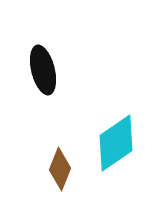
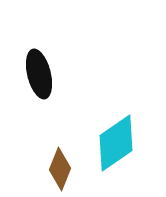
black ellipse: moved 4 px left, 4 px down
